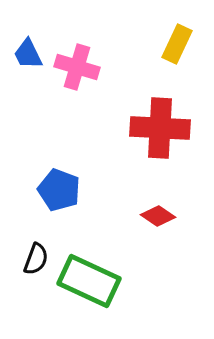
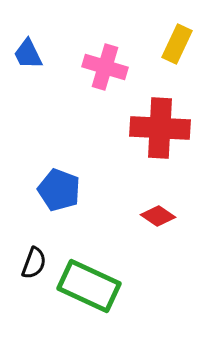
pink cross: moved 28 px right
black semicircle: moved 2 px left, 4 px down
green rectangle: moved 5 px down
